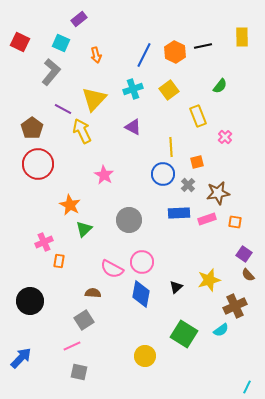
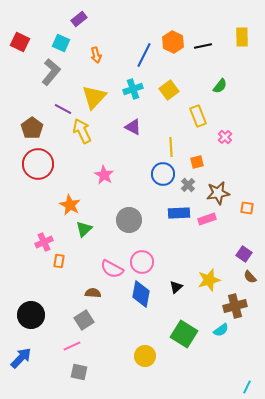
orange hexagon at (175, 52): moved 2 px left, 10 px up
yellow triangle at (94, 99): moved 2 px up
orange square at (235, 222): moved 12 px right, 14 px up
brown semicircle at (248, 275): moved 2 px right, 2 px down
black circle at (30, 301): moved 1 px right, 14 px down
brown cross at (235, 306): rotated 10 degrees clockwise
